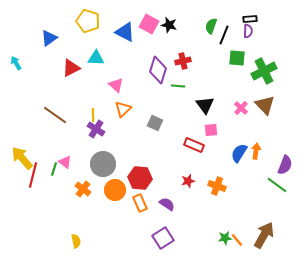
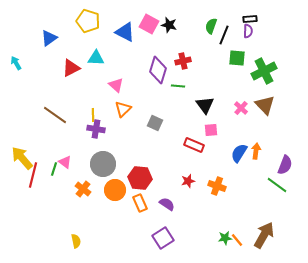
purple cross at (96, 129): rotated 24 degrees counterclockwise
